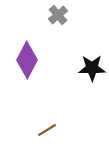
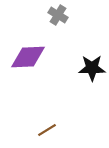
gray cross: rotated 18 degrees counterclockwise
purple diamond: moved 1 px right, 3 px up; rotated 60 degrees clockwise
